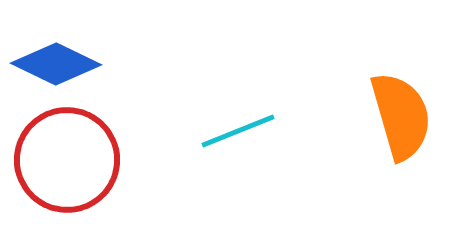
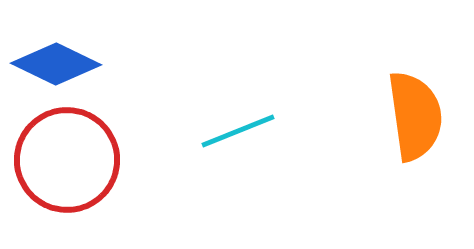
orange semicircle: moved 14 px right; rotated 8 degrees clockwise
